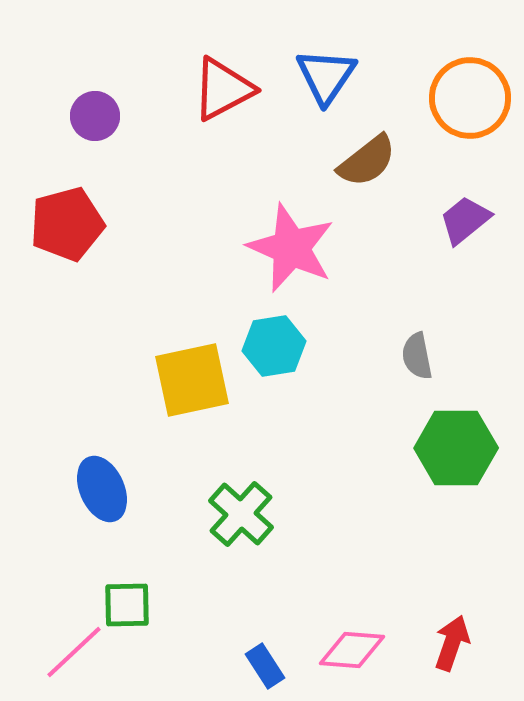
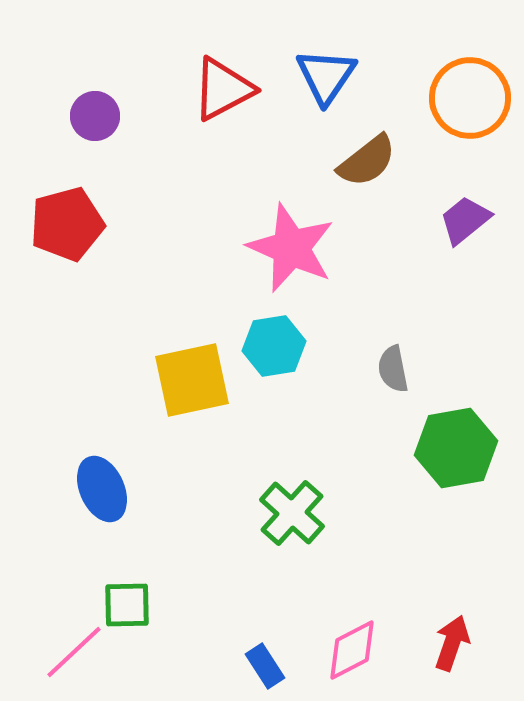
gray semicircle: moved 24 px left, 13 px down
green hexagon: rotated 10 degrees counterclockwise
green cross: moved 51 px right, 1 px up
pink diamond: rotated 32 degrees counterclockwise
